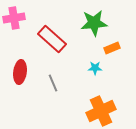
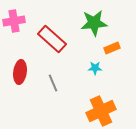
pink cross: moved 3 px down
